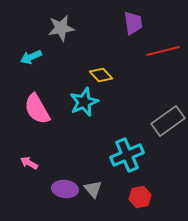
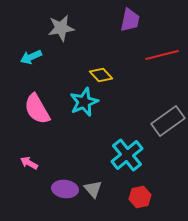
purple trapezoid: moved 3 px left, 3 px up; rotated 20 degrees clockwise
red line: moved 1 px left, 4 px down
cyan cross: rotated 16 degrees counterclockwise
